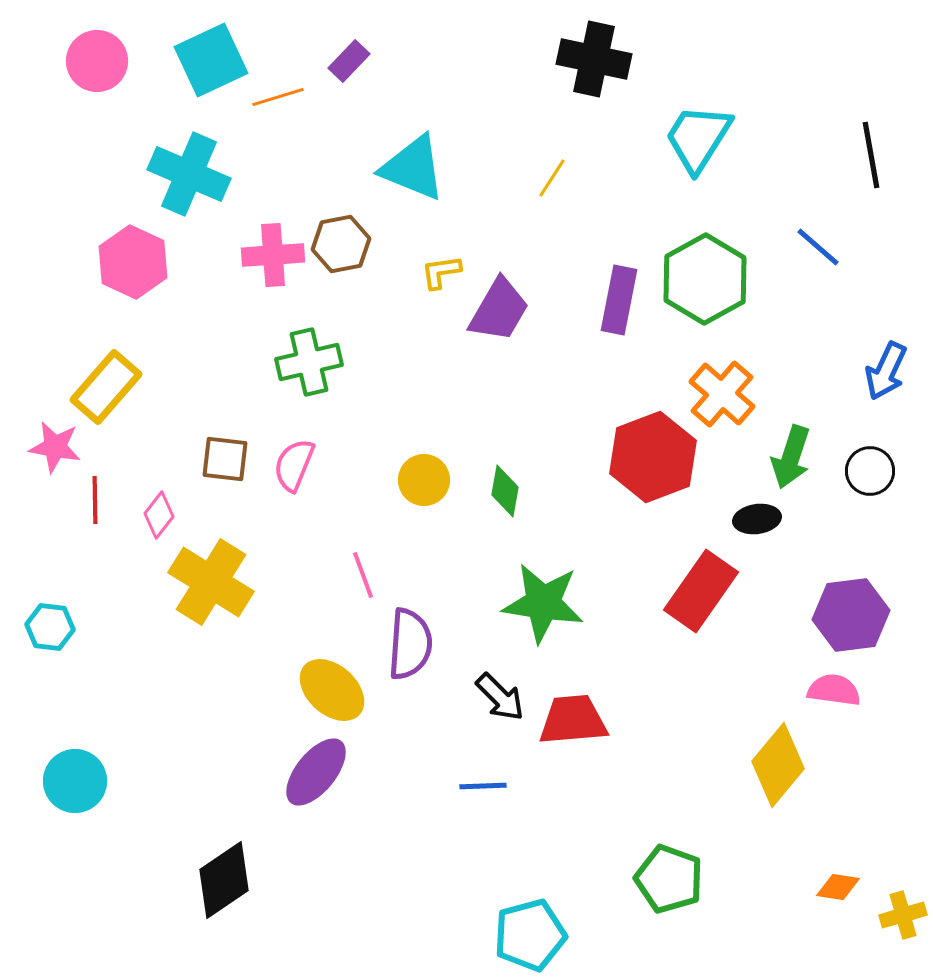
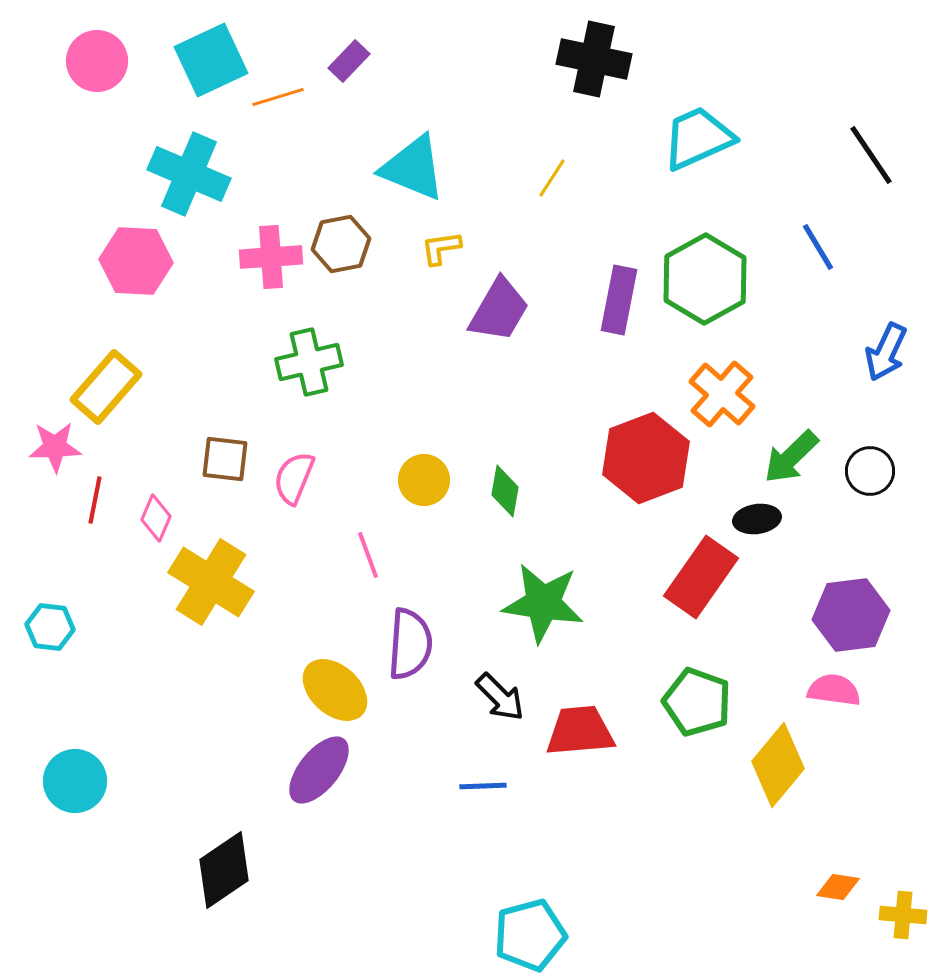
cyan trapezoid at (698, 138): rotated 34 degrees clockwise
black line at (871, 155): rotated 24 degrees counterclockwise
blue line at (818, 247): rotated 18 degrees clockwise
pink cross at (273, 255): moved 2 px left, 2 px down
pink hexagon at (133, 262): moved 3 px right, 1 px up; rotated 22 degrees counterclockwise
yellow L-shape at (441, 272): moved 24 px up
blue arrow at (886, 371): moved 19 px up
pink star at (55, 447): rotated 12 degrees counterclockwise
red hexagon at (653, 457): moved 7 px left, 1 px down
green arrow at (791, 457): rotated 28 degrees clockwise
pink semicircle at (294, 465): moved 13 px down
red line at (95, 500): rotated 12 degrees clockwise
pink diamond at (159, 515): moved 3 px left, 3 px down; rotated 15 degrees counterclockwise
pink line at (363, 575): moved 5 px right, 20 px up
red rectangle at (701, 591): moved 14 px up
yellow ellipse at (332, 690): moved 3 px right
red trapezoid at (573, 720): moved 7 px right, 11 px down
purple ellipse at (316, 772): moved 3 px right, 2 px up
green pentagon at (669, 879): moved 28 px right, 177 px up
black diamond at (224, 880): moved 10 px up
yellow cross at (903, 915): rotated 21 degrees clockwise
